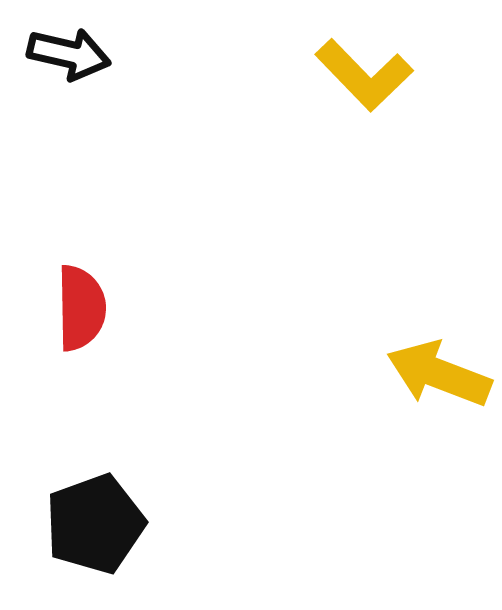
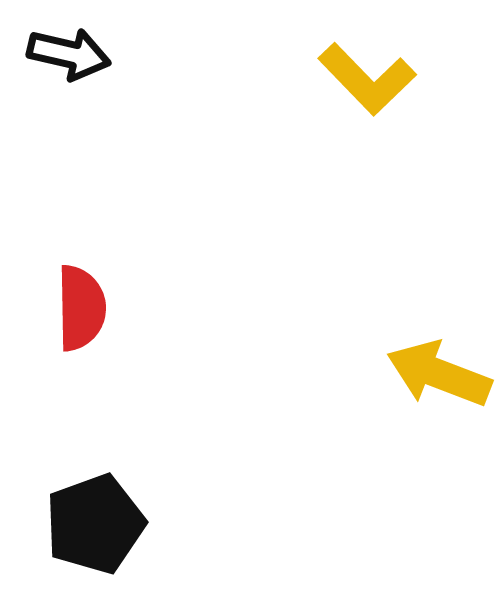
yellow L-shape: moved 3 px right, 4 px down
